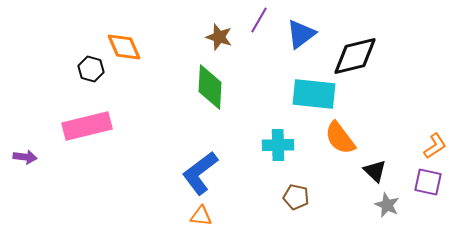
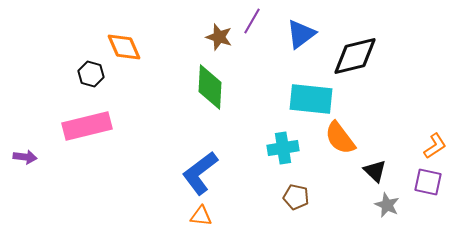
purple line: moved 7 px left, 1 px down
black hexagon: moved 5 px down
cyan rectangle: moved 3 px left, 5 px down
cyan cross: moved 5 px right, 3 px down; rotated 8 degrees counterclockwise
